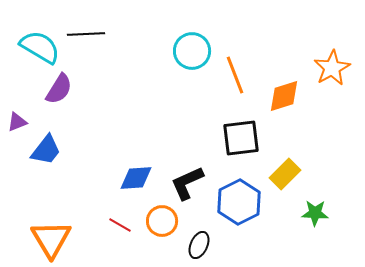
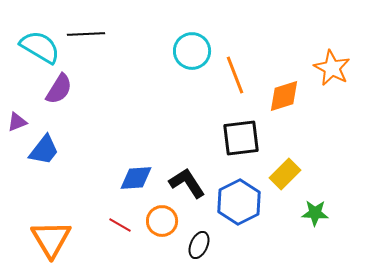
orange star: rotated 15 degrees counterclockwise
blue trapezoid: moved 2 px left
black L-shape: rotated 81 degrees clockwise
